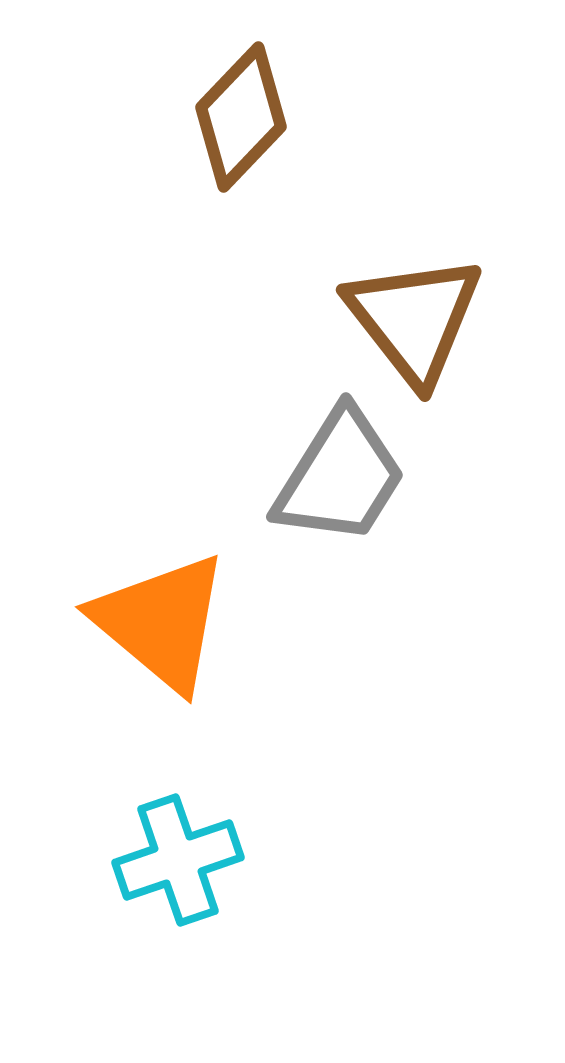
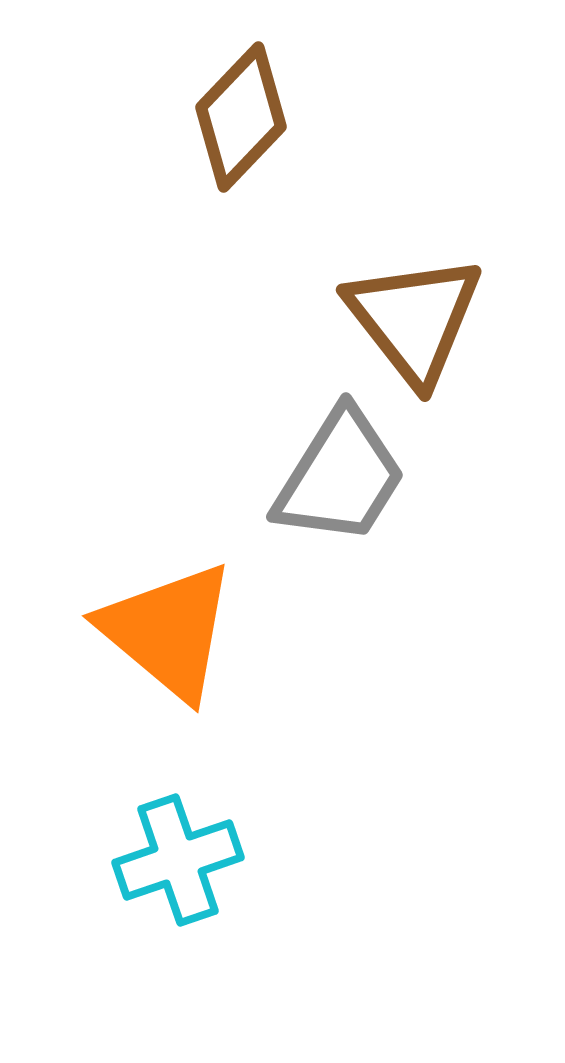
orange triangle: moved 7 px right, 9 px down
